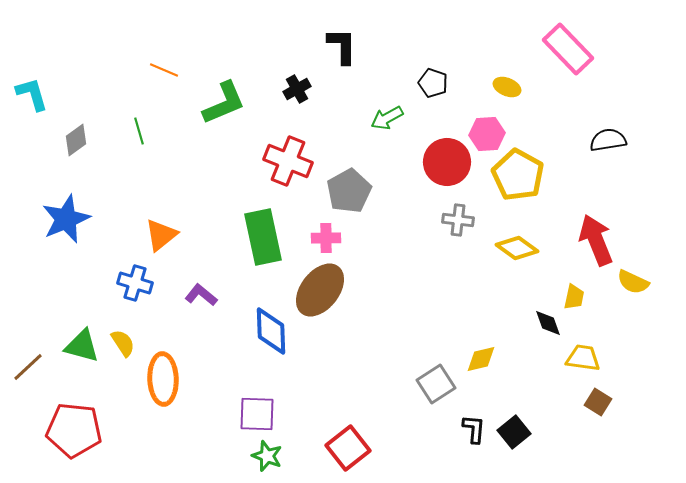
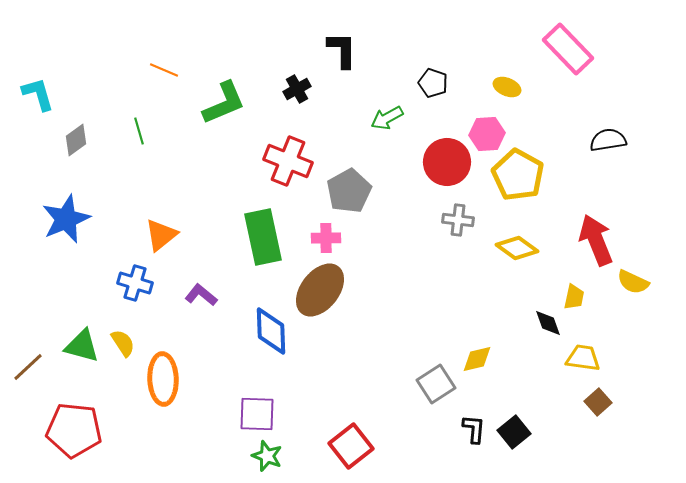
black L-shape at (342, 46): moved 4 px down
cyan L-shape at (32, 94): moved 6 px right
yellow diamond at (481, 359): moved 4 px left
brown square at (598, 402): rotated 16 degrees clockwise
red square at (348, 448): moved 3 px right, 2 px up
